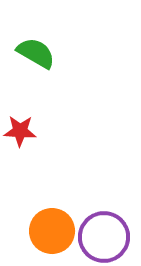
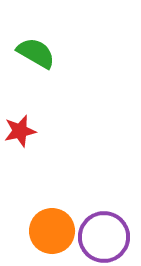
red star: rotated 16 degrees counterclockwise
